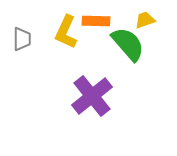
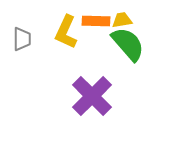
yellow trapezoid: moved 23 px left; rotated 10 degrees clockwise
purple cross: rotated 6 degrees counterclockwise
